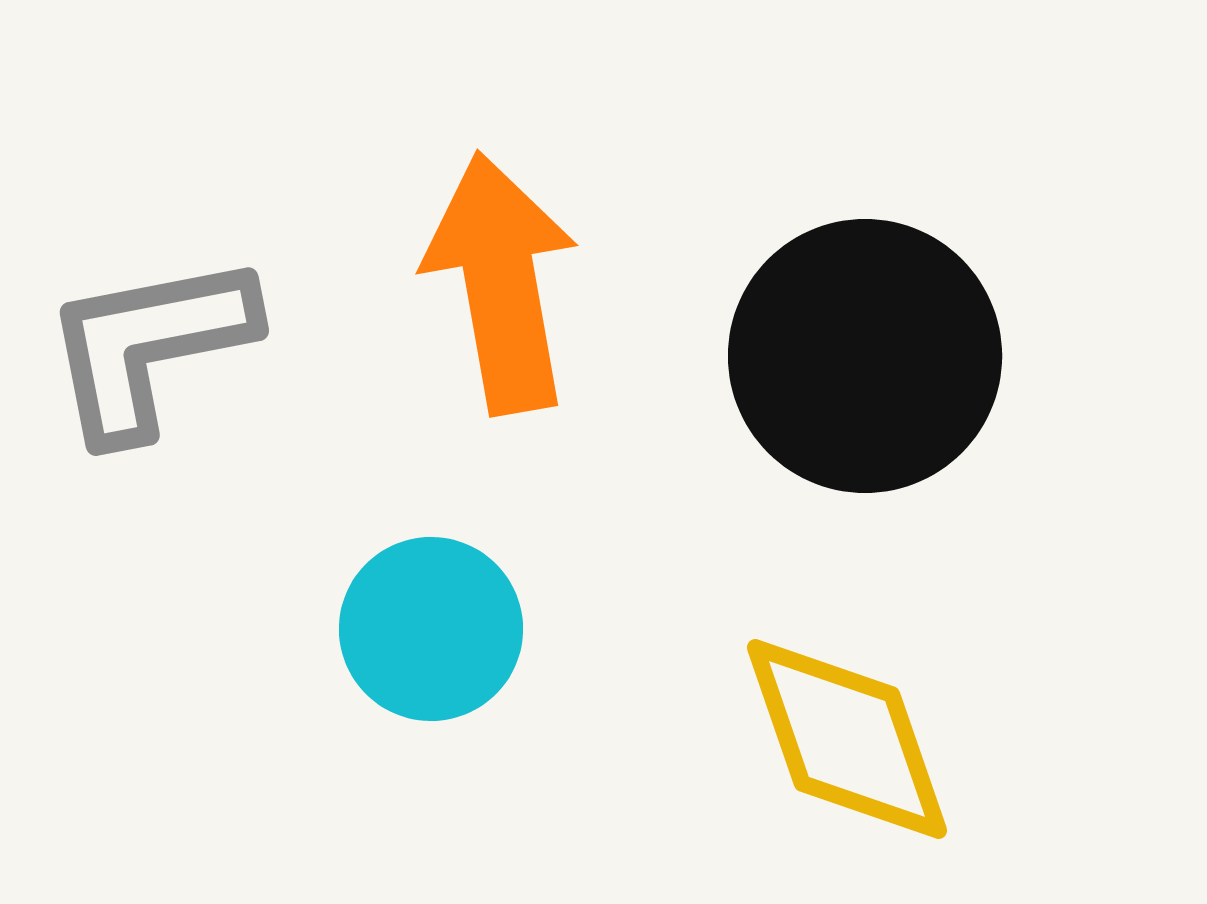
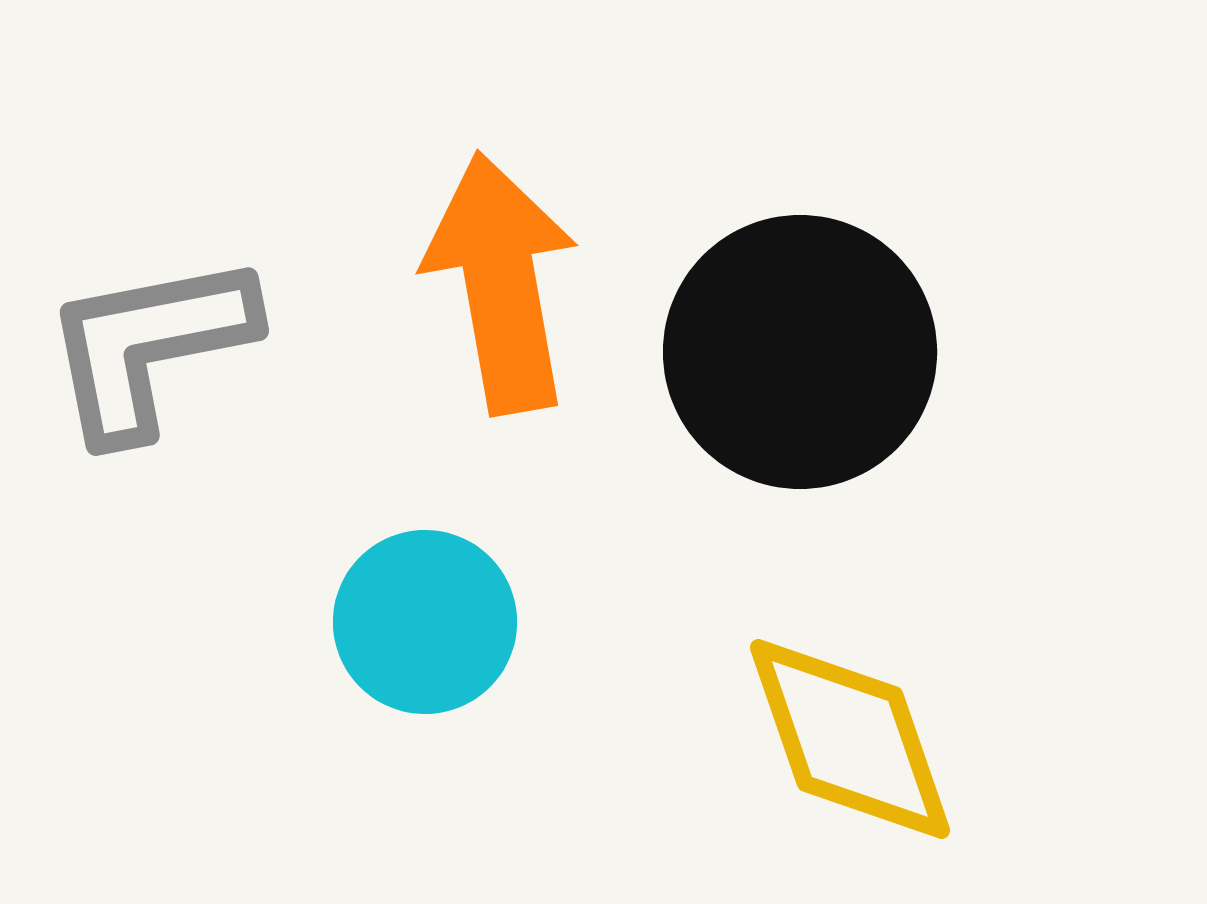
black circle: moved 65 px left, 4 px up
cyan circle: moved 6 px left, 7 px up
yellow diamond: moved 3 px right
